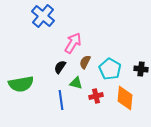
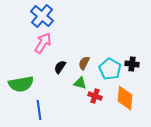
blue cross: moved 1 px left
pink arrow: moved 30 px left
brown semicircle: moved 1 px left, 1 px down
black cross: moved 9 px left, 5 px up
green triangle: moved 4 px right
red cross: moved 1 px left; rotated 32 degrees clockwise
blue line: moved 22 px left, 10 px down
